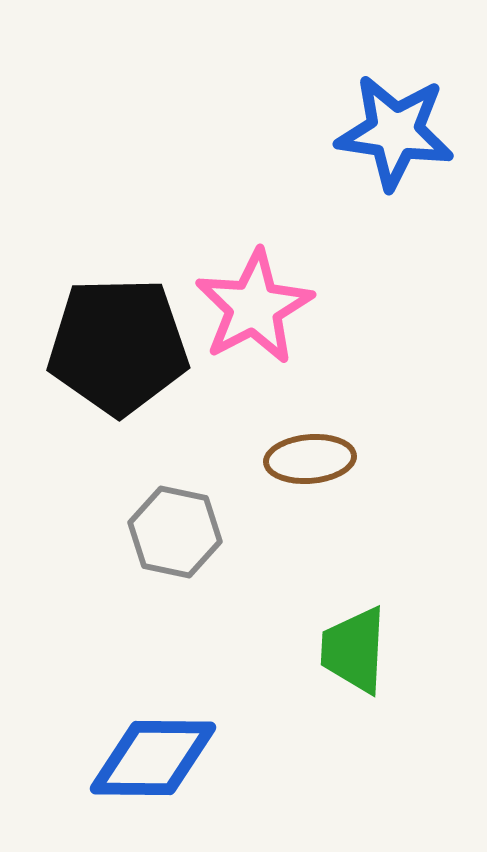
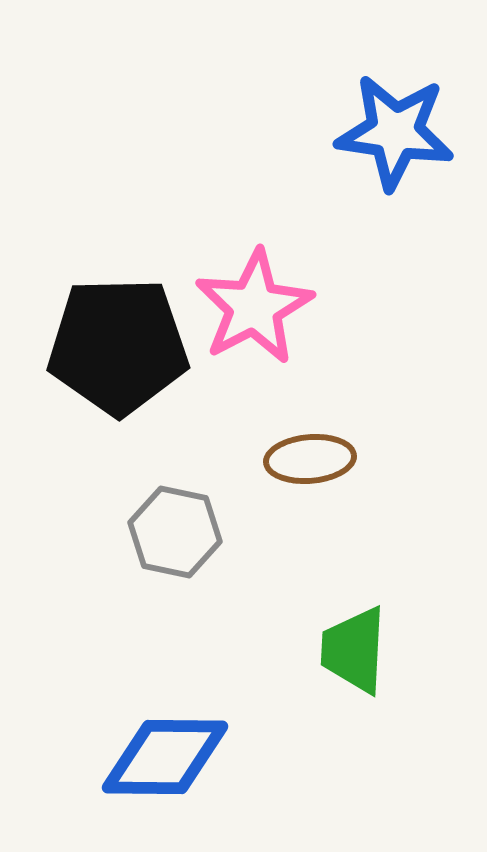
blue diamond: moved 12 px right, 1 px up
